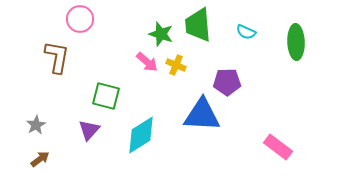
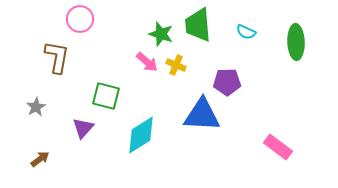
gray star: moved 18 px up
purple triangle: moved 6 px left, 2 px up
